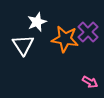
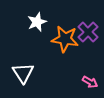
white triangle: moved 28 px down
